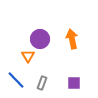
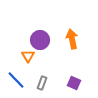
purple circle: moved 1 px down
purple square: rotated 24 degrees clockwise
